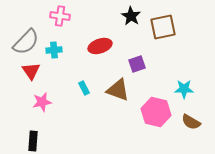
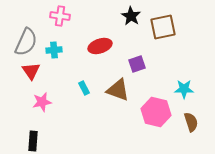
gray semicircle: rotated 20 degrees counterclockwise
brown semicircle: rotated 138 degrees counterclockwise
